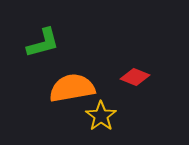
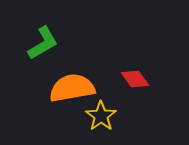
green L-shape: rotated 15 degrees counterclockwise
red diamond: moved 2 px down; rotated 32 degrees clockwise
